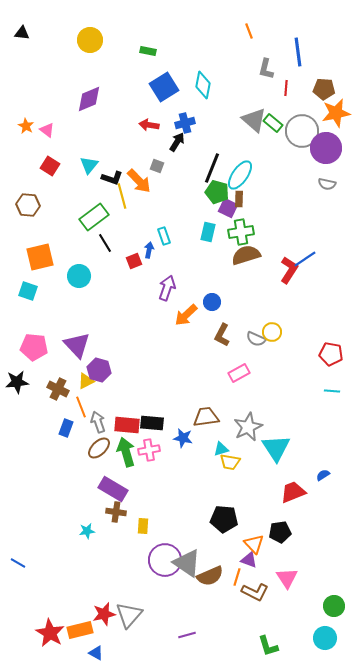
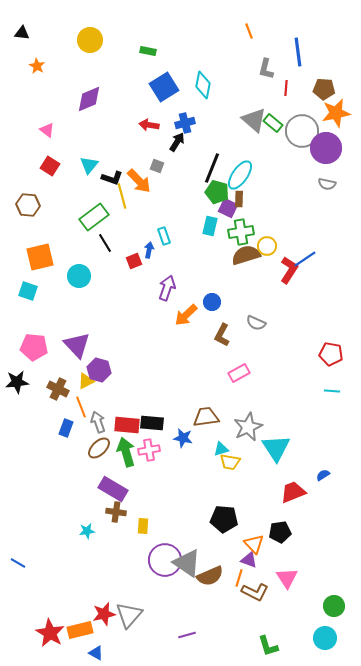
orange star at (26, 126): moved 11 px right, 60 px up
cyan rectangle at (208, 232): moved 2 px right, 6 px up
yellow circle at (272, 332): moved 5 px left, 86 px up
gray semicircle at (256, 339): moved 16 px up
orange line at (237, 577): moved 2 px right, 1 px down
